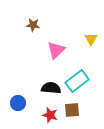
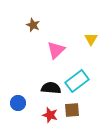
brown star: rotated 16 degrees clockwise
